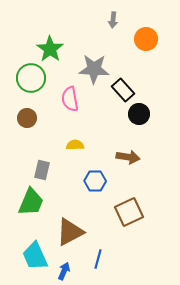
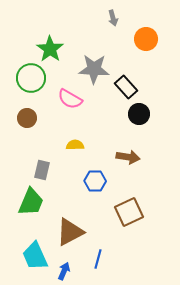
gray arrow: moved 2 px up; rotated 21 degrees counterclockwise
black rectangle: moved 3 px right, 3 px up
pink semicircle: rotated 50 degrees counterclockwise
